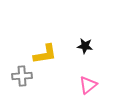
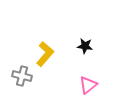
yellow L-shape: rotated 40 degrees counterclockwise
gray cross: rotated 18 degrees clockwise
